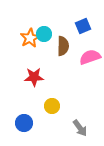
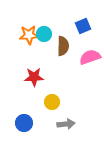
orange star: moved 1 px left, 3 px up; rotated 24 degrees clockwise
yellow circle: moved 4 px up
gray arrow: moved 14 px left, 4 px up; rotated 60 degrees counterclockwise
